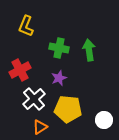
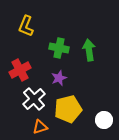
yellow pentagon: rotated 20 degrees counterclockwise
orange triangle: rotated 14 degrees clockwise
